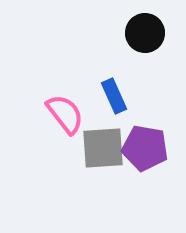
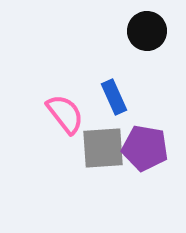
black circle: moved 2 px right, 2 px up
blue rectangle: moved 1 px down
